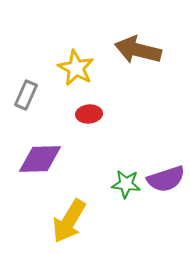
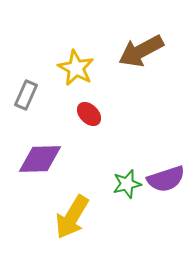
brown arrow: moved 3 px right, 1 px down; rotated 42 degrees counterclockwise
red ellipse: rotated 50 degrees clockwise
green star: moved 1 px right; rotated 20 degrees counterclockwise
yellow arrow: moved 3 px right, 4 px up
